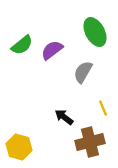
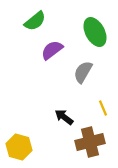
green semicircle: moved 13 px right, 24 px up
